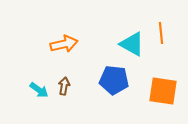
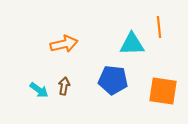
orange line: moved 2 px left, 6 px up
cyan triangle: rotated 32 degrees counterclockwise
blue pentagon: moved 1 px left
